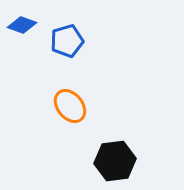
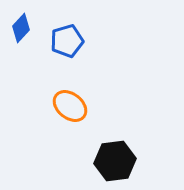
blue diamond: moved 1 px left, 3 px down; rotated 68 degrees counterclockwise
orange ellipse: rotated 12 degrees counterclockwise
